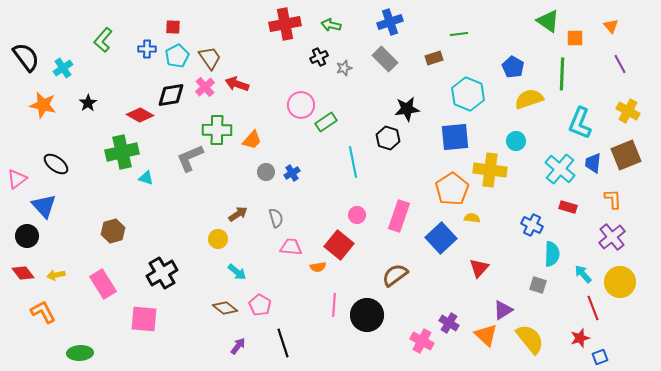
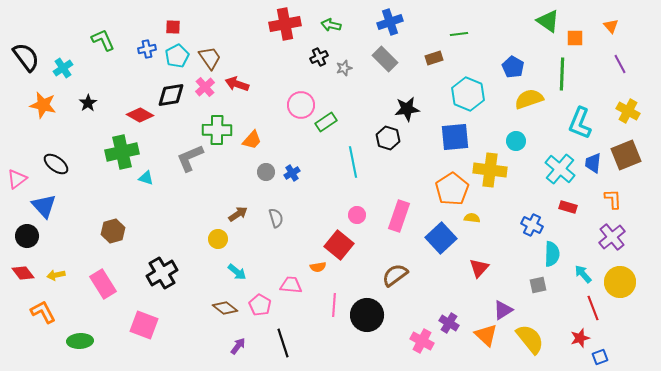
green L-shape at (103, 40): rotated 115 degrees clockwise
blue cross at (147, 49): rotated 12 degrees counterclockwise
pink trapezoid at (291, 247): moved 38 px down
gray square at (538, 285): rotated 30 degrees counterclockwise
pink square at (144, 319): moved 6 px down; rotated 16 degrees clockwise
green ellipse at (80, 353): moved 12 px up
